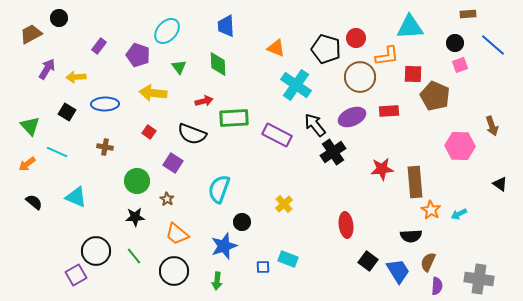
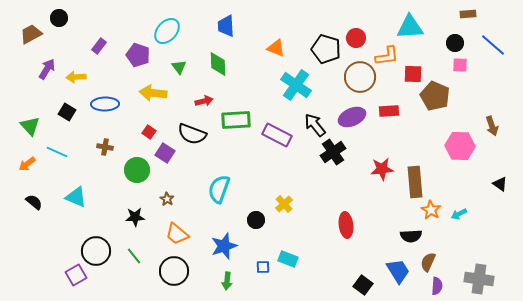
pink square at (460, 65): rotated 21 degrees clockwise
green rectangle at (234, 118): moved 2 px right, 2 px down
purple square at (173, 163): moved 8 px left, 10 px up
green circle at (137, 181): moved 11 px up
black circle at (242, 222): moved 14 px right, 2 px up
black square at (368, 261): moved 5 px left, 24 px down
green arrow at (217, 281): moved 10 px right
